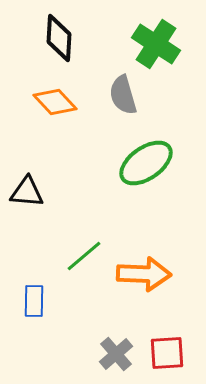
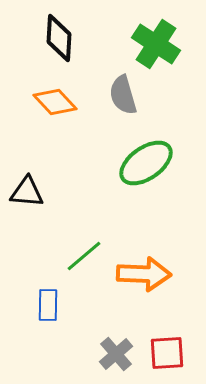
blue rectangle: moved 14 px right, 4 px down
